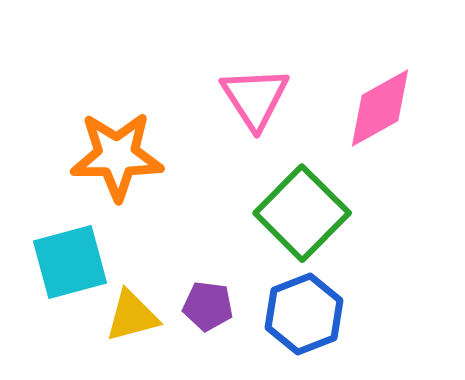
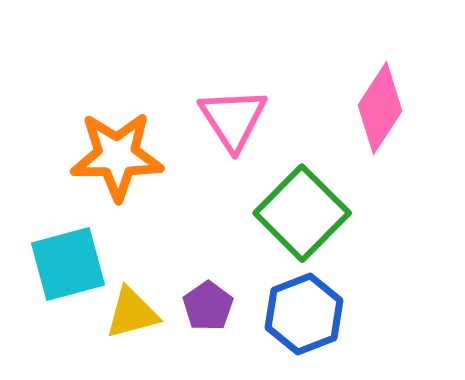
pink triangle: moved 22 px left, 21 px down
pink diamond: rotated 28 degrees counterclockwise
cyan square: moved 2 px left, 2 px down
purple pentagon: rotated 30 degrees clockwise
yellow triangle: moved 3 px up
